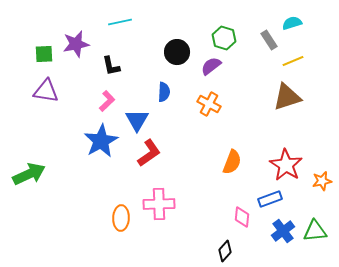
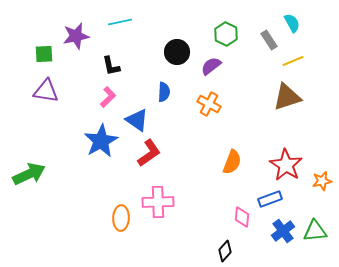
cyan semicircle: rotated 78 degrees clockwise
green hexagon: moved 2 px right, 4 px up; rotated 10 degrees clockwise
purple star: moved 8 px up
pink L-shape: moved 1 px right, 4 px up
blue triangle: rotated 25 degrees counterclockwise
pink cross: moved 1 px left, 2 px up
